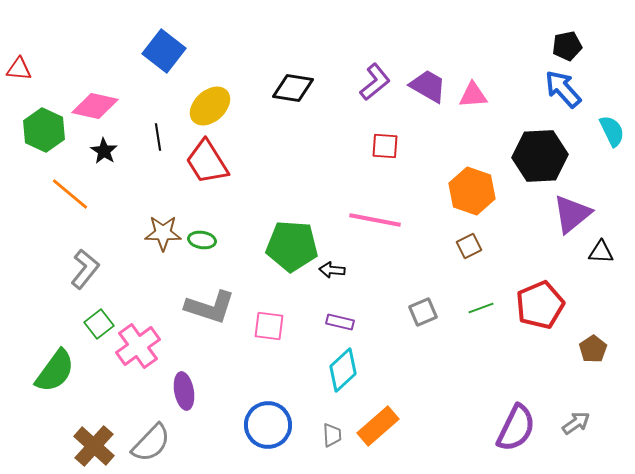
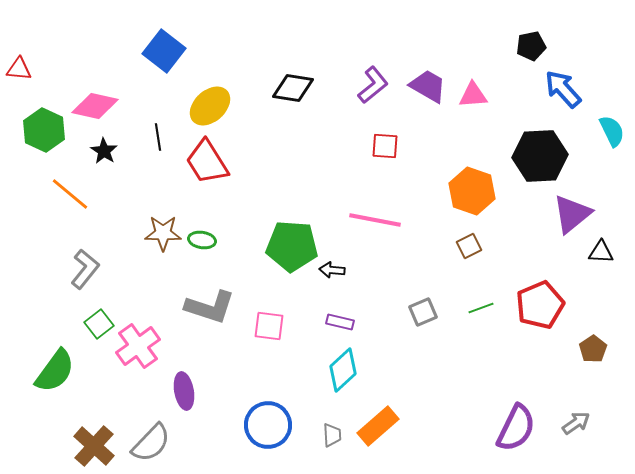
black pentagon at (567, 46): moved 36 px left
purple L-shape at (375, 82): moved 2 px left, 3 px down
